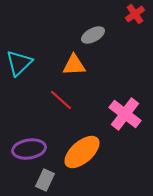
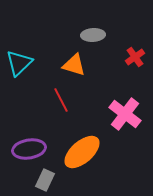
red cross: moved 43 px down
gray ellipse: rotated 25 degrees clockwise
orange triangle: rotated 20 degrees clockwise
red line: rotated 20 degrees clockwise
